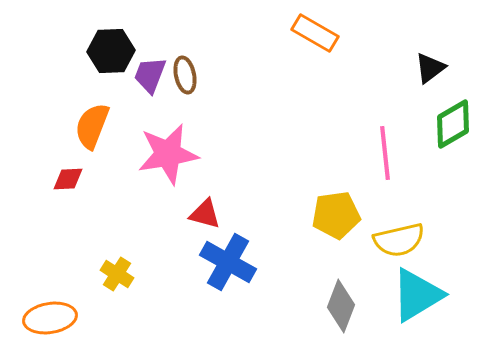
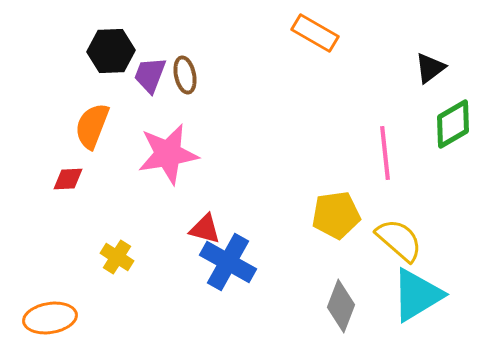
red triangle: moved 15 px down
yellow semicircle: rotated 126 degrees counterclockwise
yellow cross: moved 17 px up
